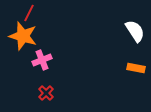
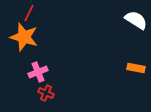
white semicircle: moved 1 px right, 11 px up; rotated 25 degrees counterclockwise
orange star: moved 1 px right, 1 px down
pink cross: moved 4 px left, 12 px down
red cross: rotated 21 degrees counterclockwise
